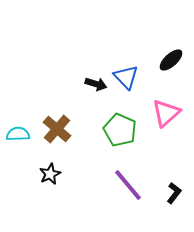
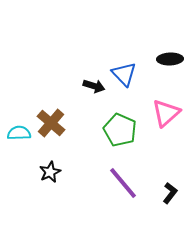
black ellipse: moved 1 px left, 1 px up; rotated 40 degrees clockwise
blue triangle: moved 2 px left, 3 px up
black arrow: moved 2 px left, 2 px down
brown cross: moved 6 px left, 6 px up
cyan semicircle: moved 1 px right, 1 px up
black star: moved 2 px up
purple line: moved 5 px left, 2 px up
black L-shape: moved 4 px left
